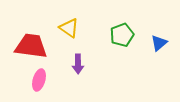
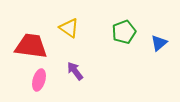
green pentagon: moved 2 px right, 3 px up
purple arrow: moved 3 px left, 7 px down; rotated 144 degrees clockwise
